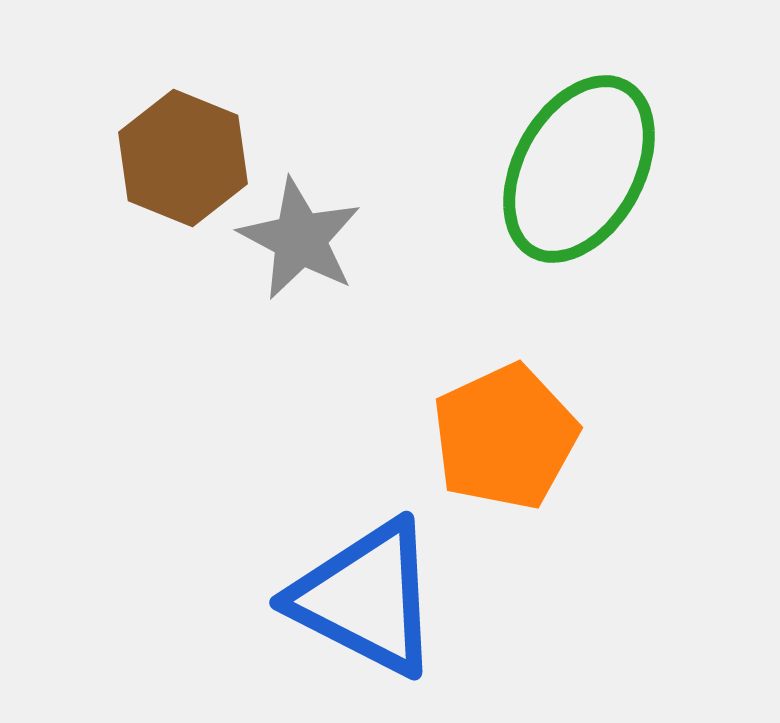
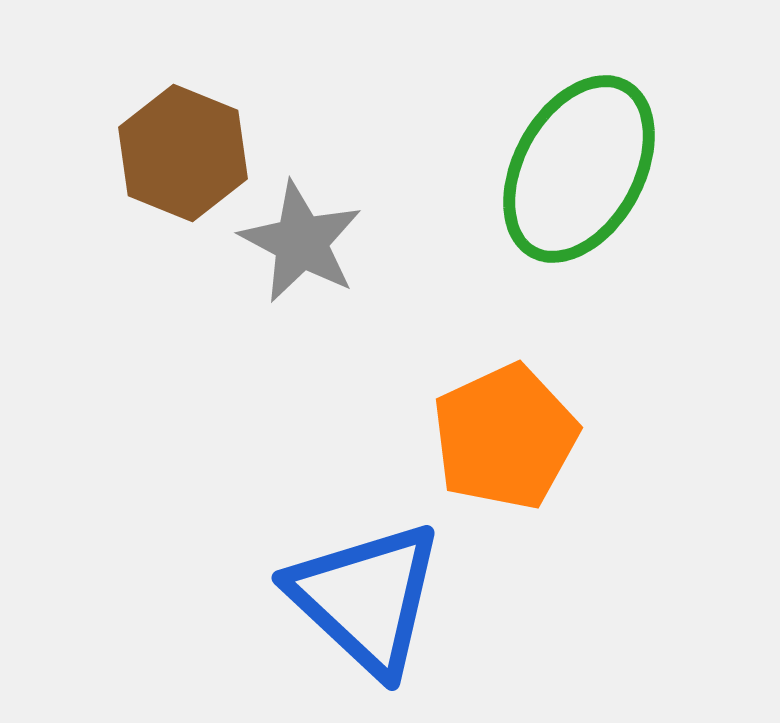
brown hexagon: moved 5 px up
gray star: moved 1 px right, 3 px down
blue triangle: rotated 16 degrees clockwise
